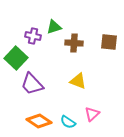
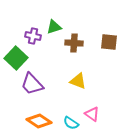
pink triangle: rotated 42 degrees counterclockwise
cyan semicircle: moved 3 px right, 1 px down
